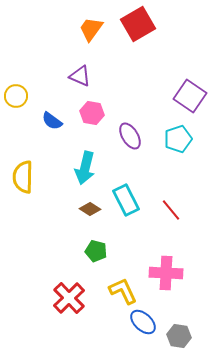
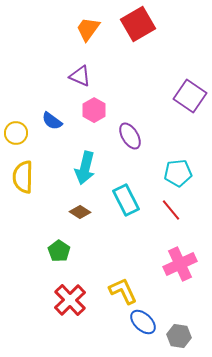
orange trapezoid: moved 3 px left
yellow circle: moved 37 px down
pink hexagon: moved 2 px right, 3 px up; rotated 20 degrees clockwise
cyan pentagon: moved 34 px down; rotated 12 degrees clockwise
brown diamond: moved 10 px left, 3 px down
green pentagon: moved 37 px left; rotated 20 degrees clockwise
pink cross: moved 14 px right, 9 px up; rotated 28 degrees counterclockwise
red cross: moved 1 px right, 2 px down
